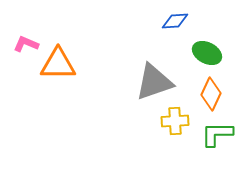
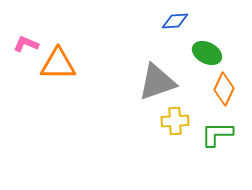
gray triangle: moved 3 px right
orange diamond: moved 13 px right, 5 px up
